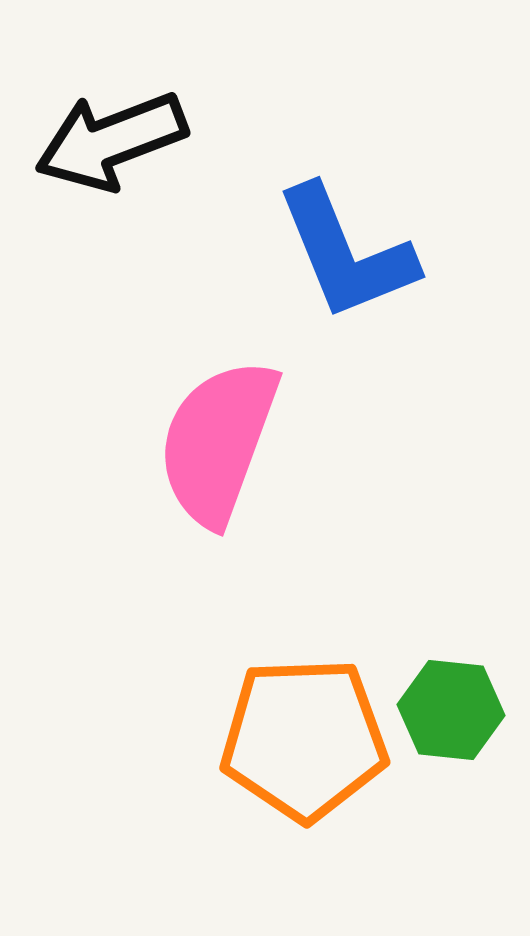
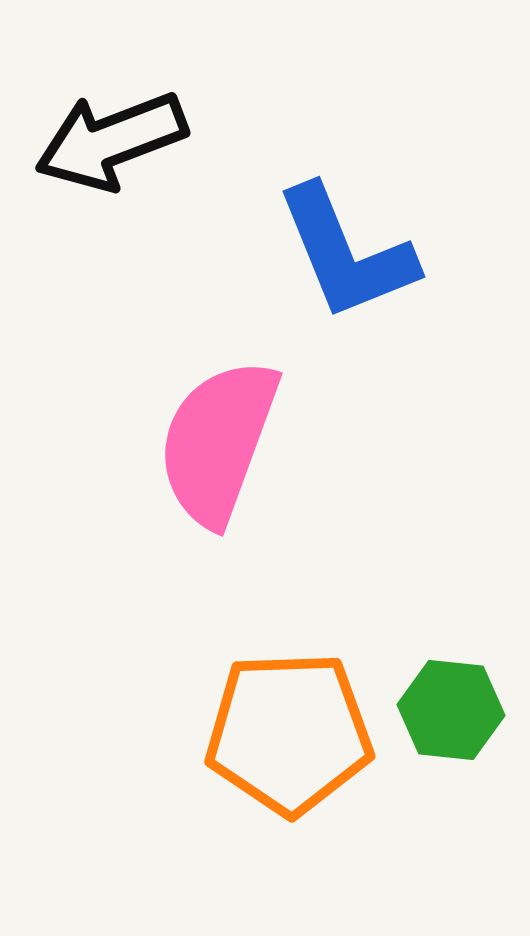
orange pentagon: moved 15 px left, 6 px up
